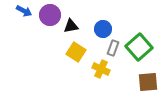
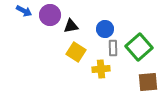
blue circle: moved 2 px right
gray rectangle: rotated 21 degrees counterclockwise
yellow cross: rotated 30 degrees counterclockwise
